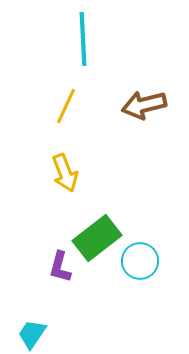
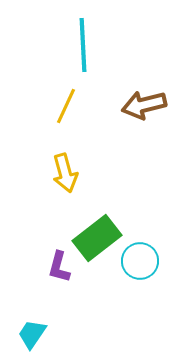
cyan line: moved 6 px down
yellow arrow: rotated 6 degrees clockwise
purple L-shape: moved 1 px left
